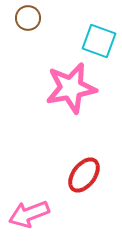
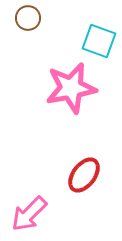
pink arrow: rotated 24 degrees counterclockwise
